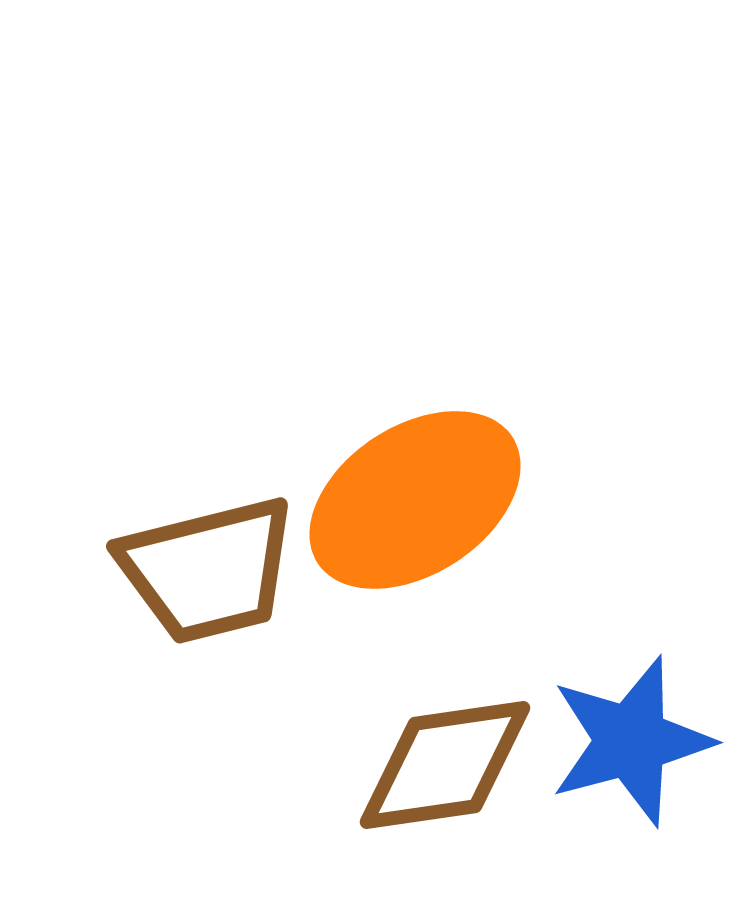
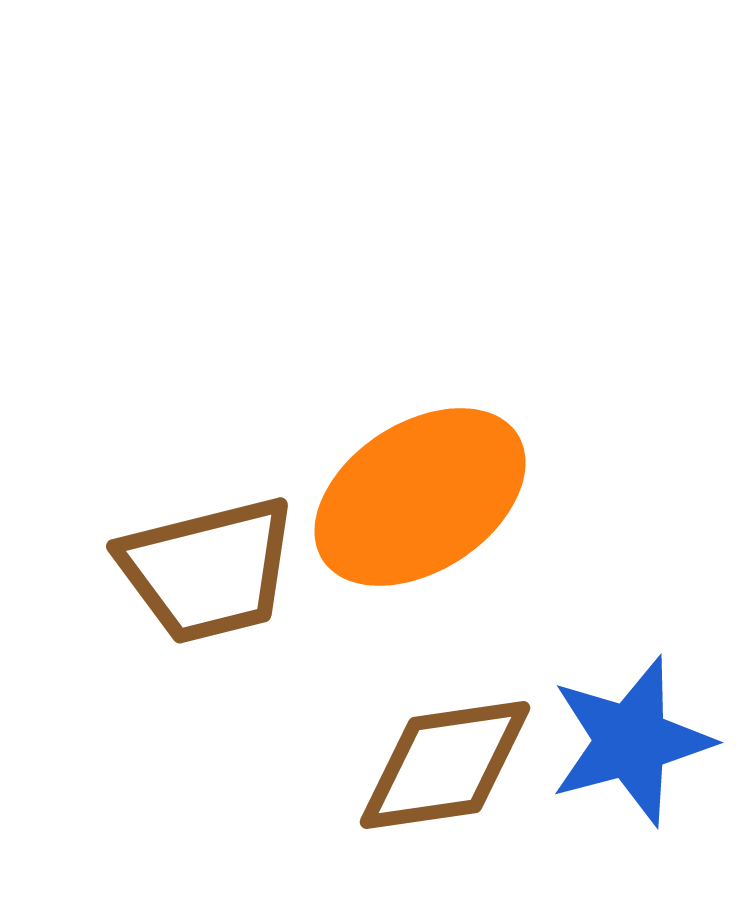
orange ellipse: moved 5 px right, 3 px up
